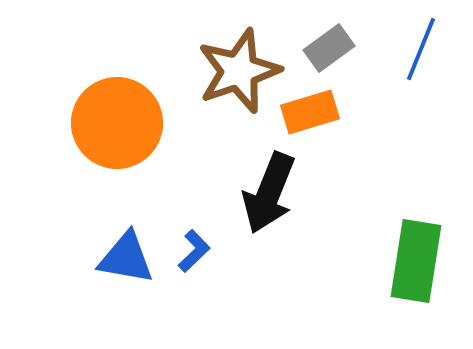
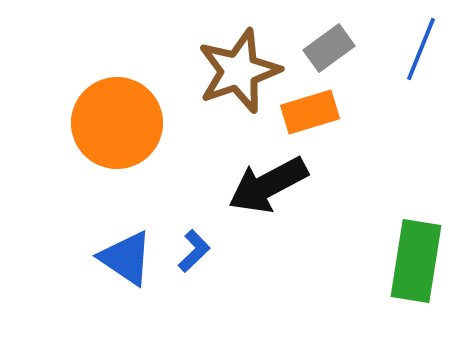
black arrow: moved 1 px left, 8 px up; rotated 40 degrees clockwise
blue triangle: rotated 24 degrees clockwise
